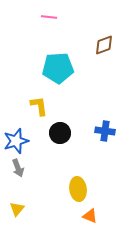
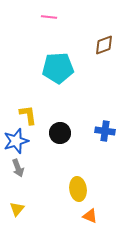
yellow L-shape: moved 11 px left, 9 px down
